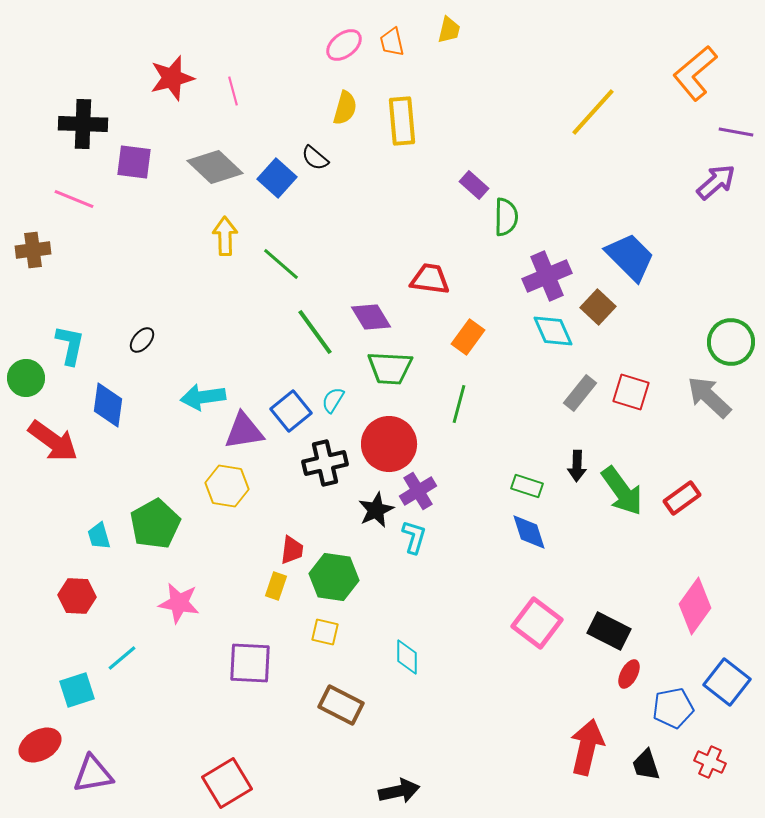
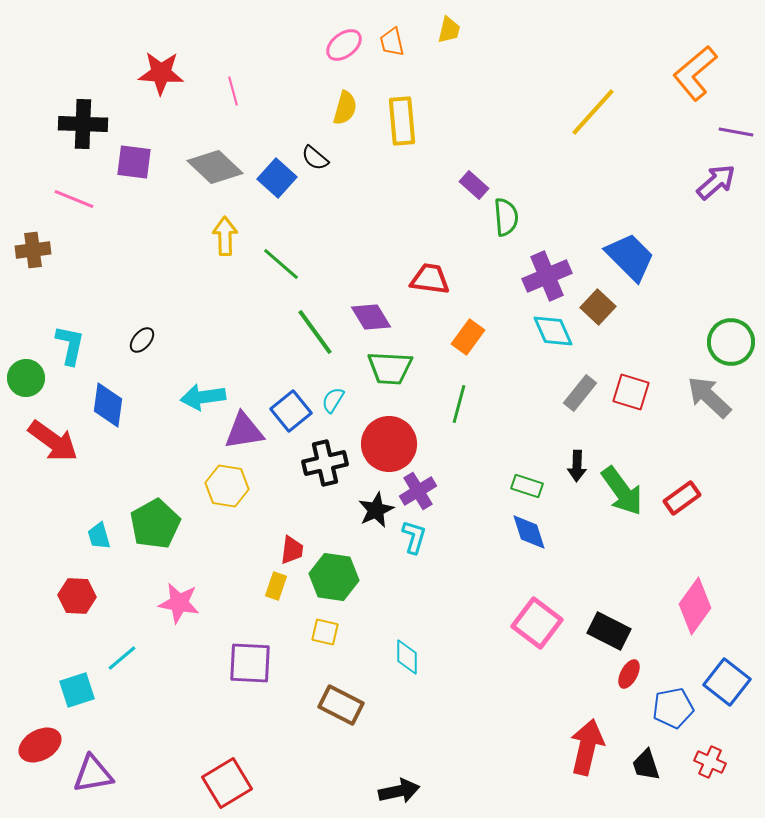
red star at (172, 78): moved 11 px left, 5 px up; rotated 18 degrees clockwise
green semicircle at (506, 217): rotated 6 degrees counterclockwise
